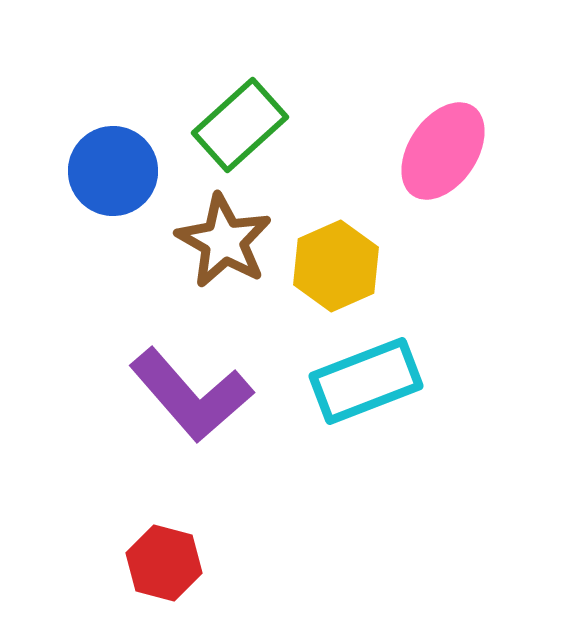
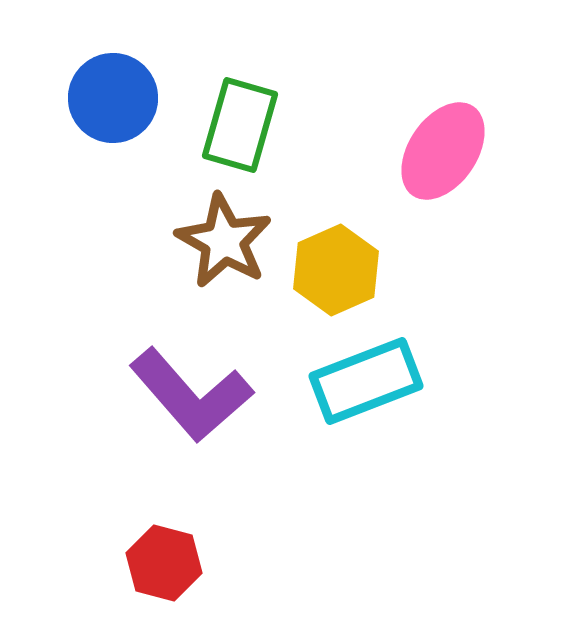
green rectangle: rotated 32 degrees counterclockwise
blue circle: moved 73 px up
yellow hexagon: moved 4 px down
